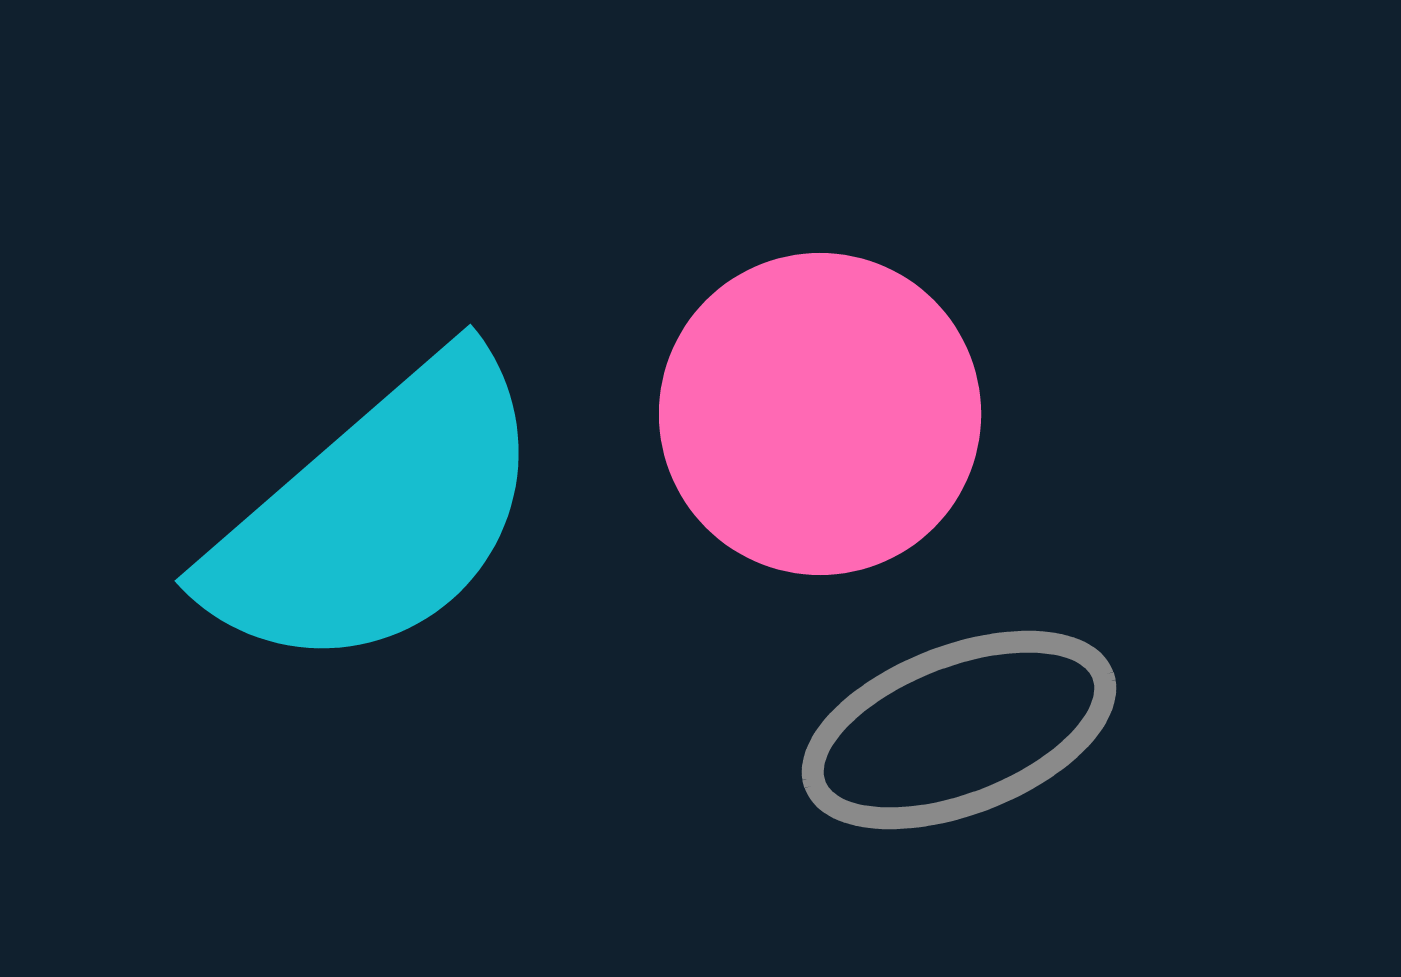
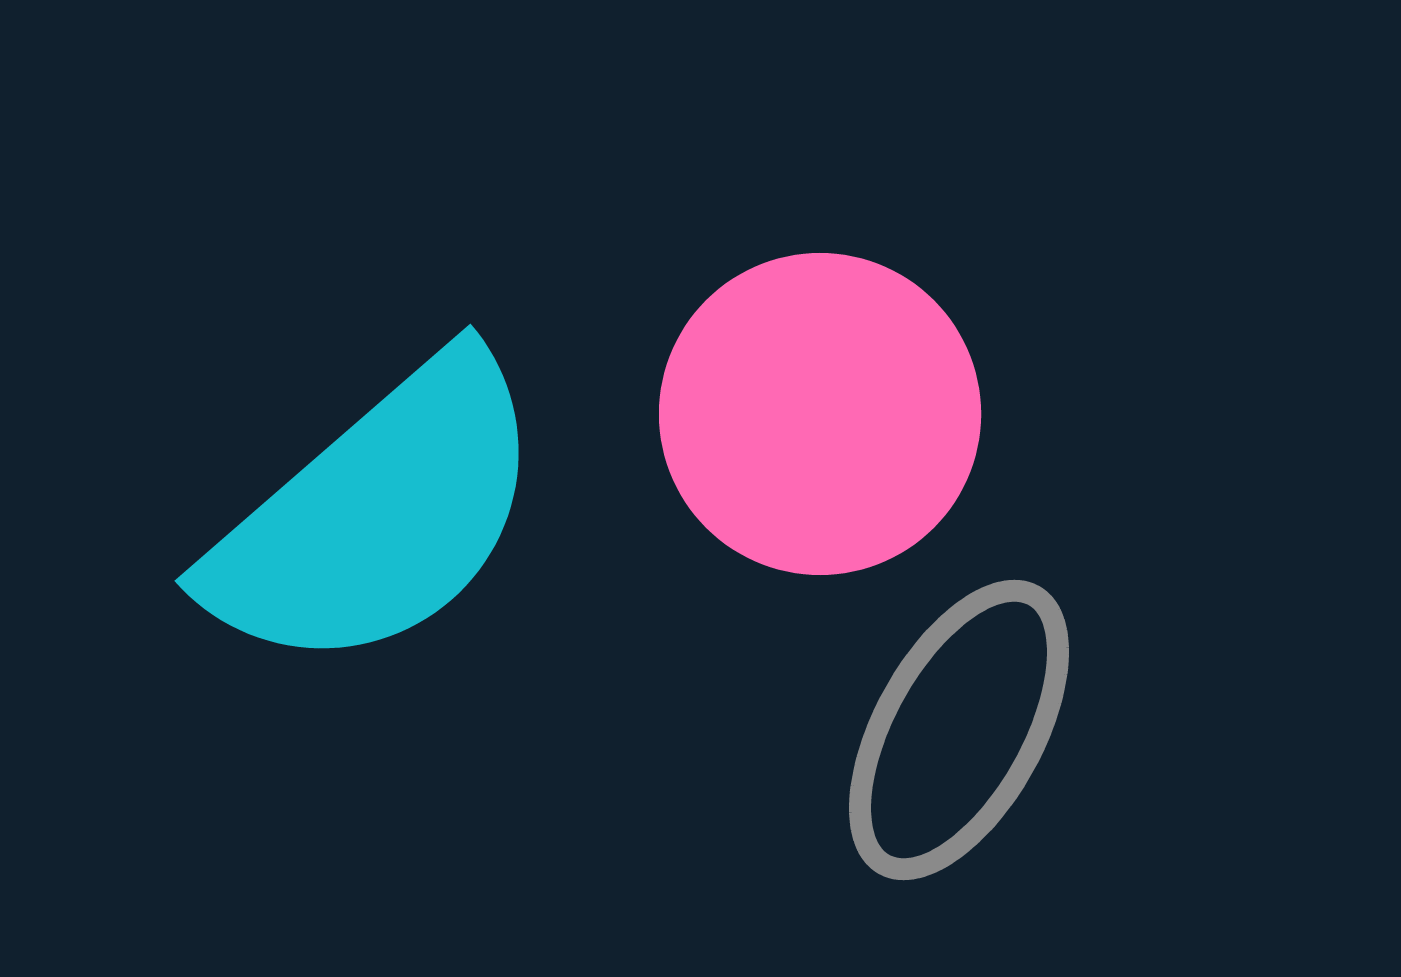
gray ellipse: rotated 40 degrees counterclockwise
